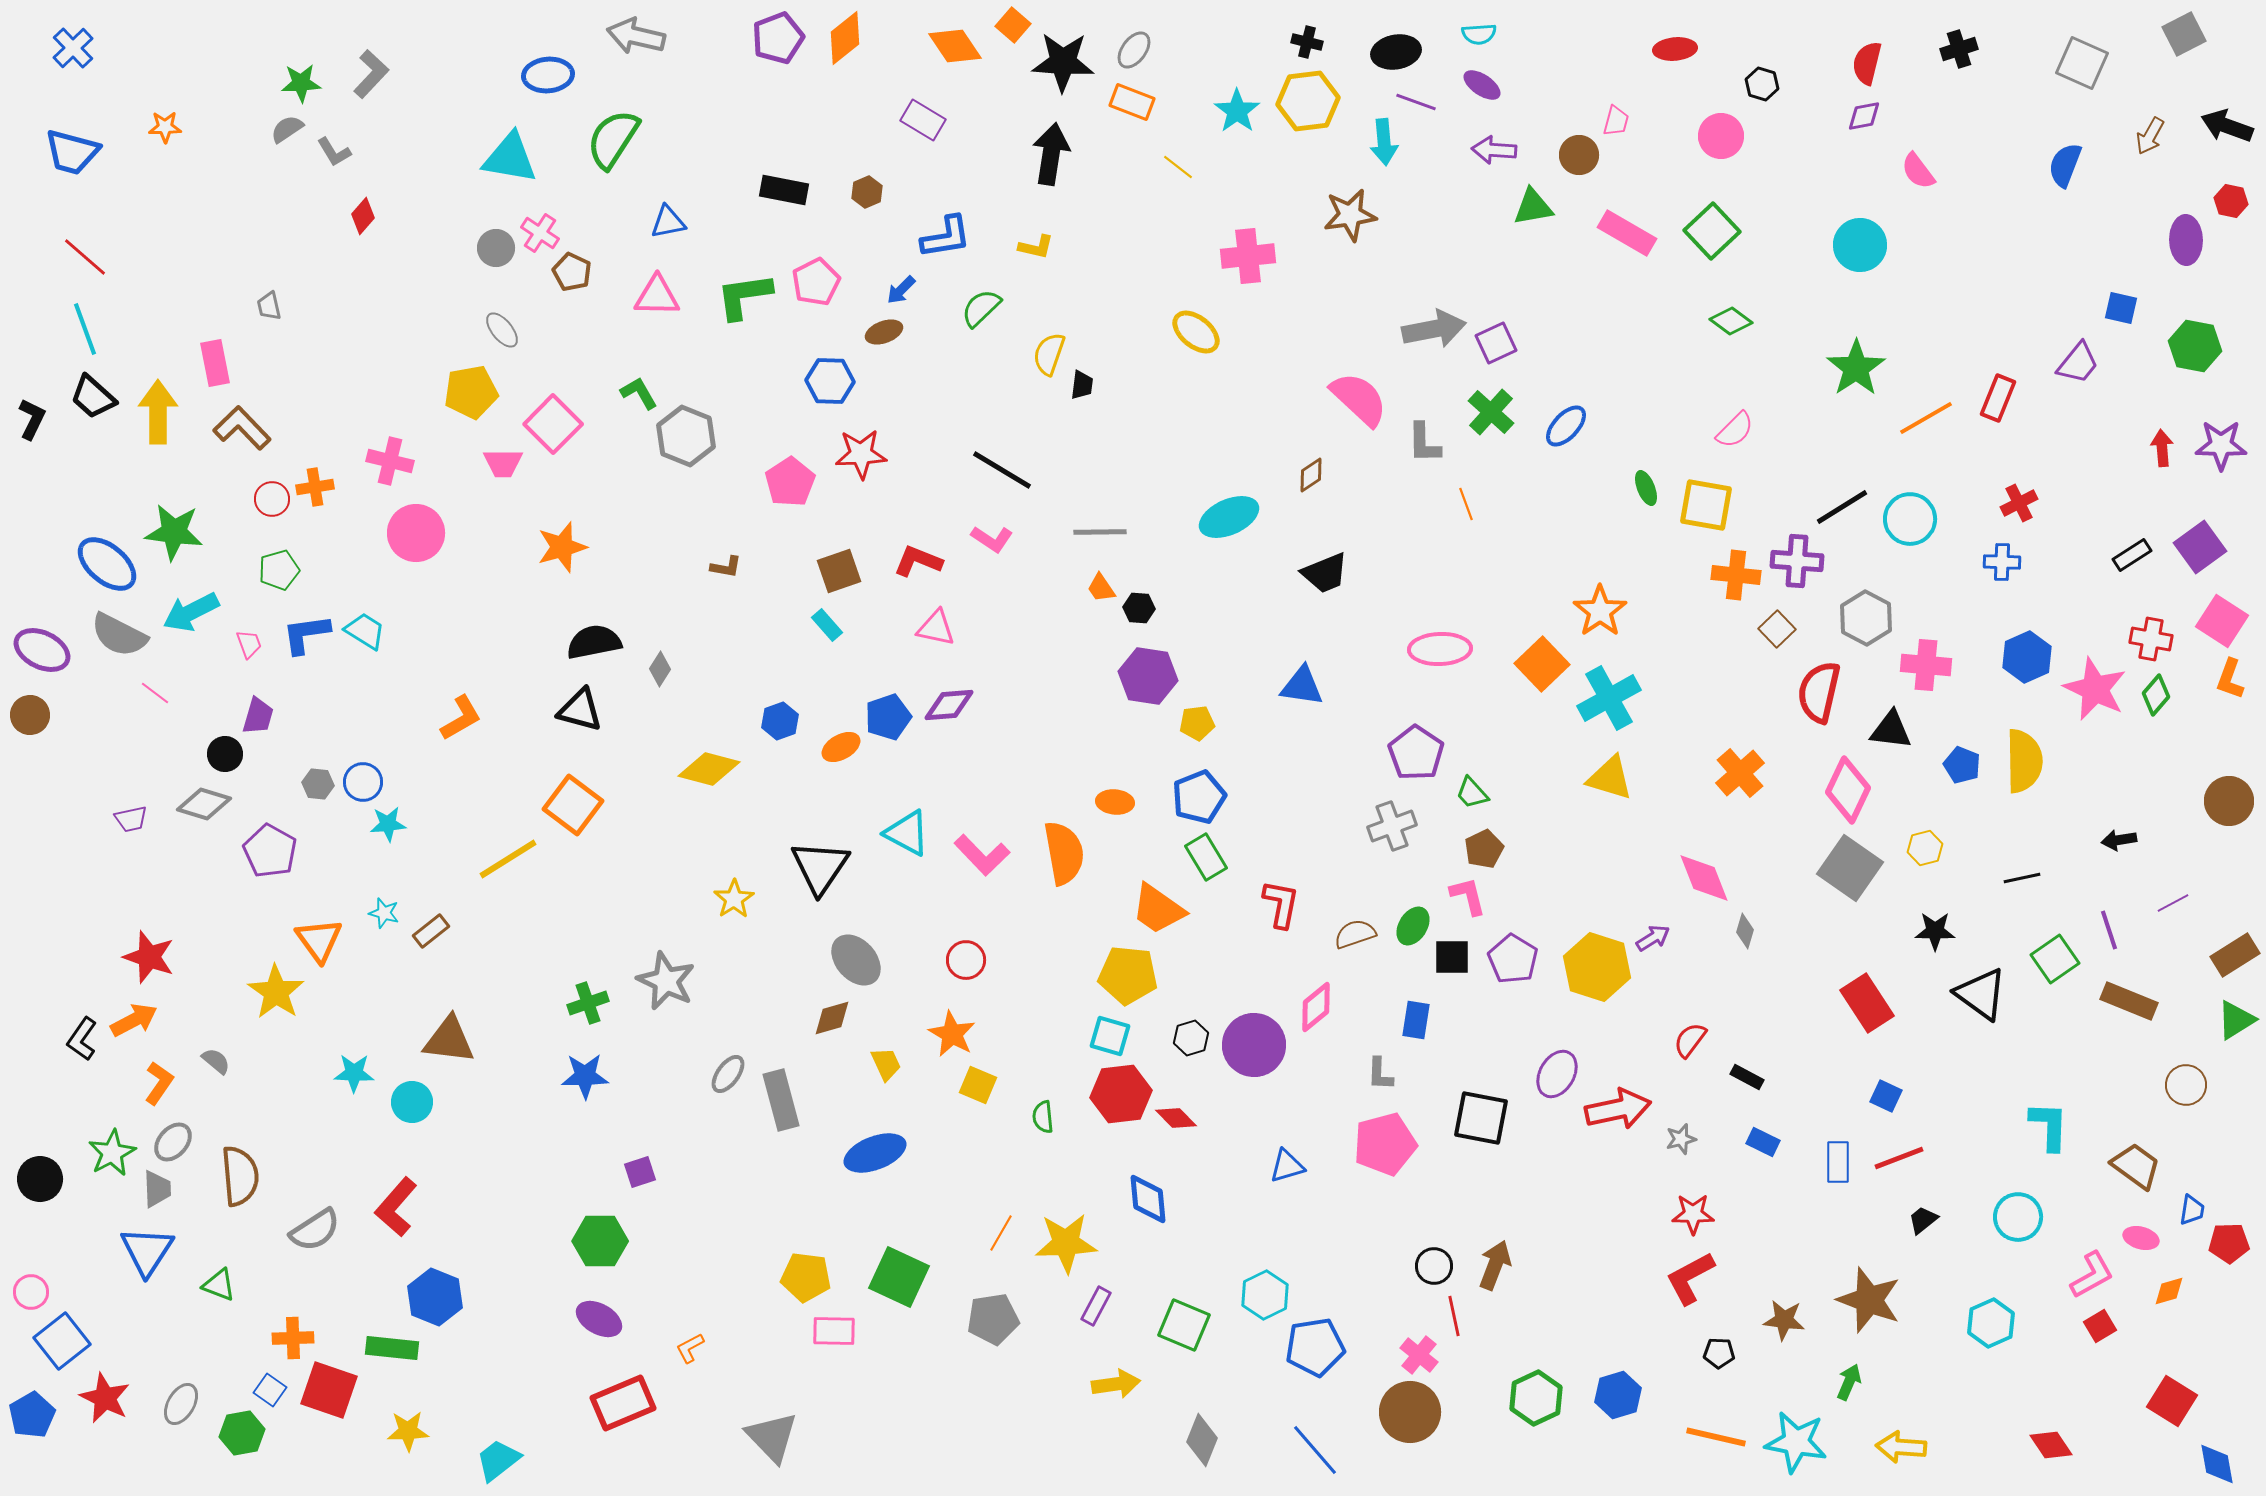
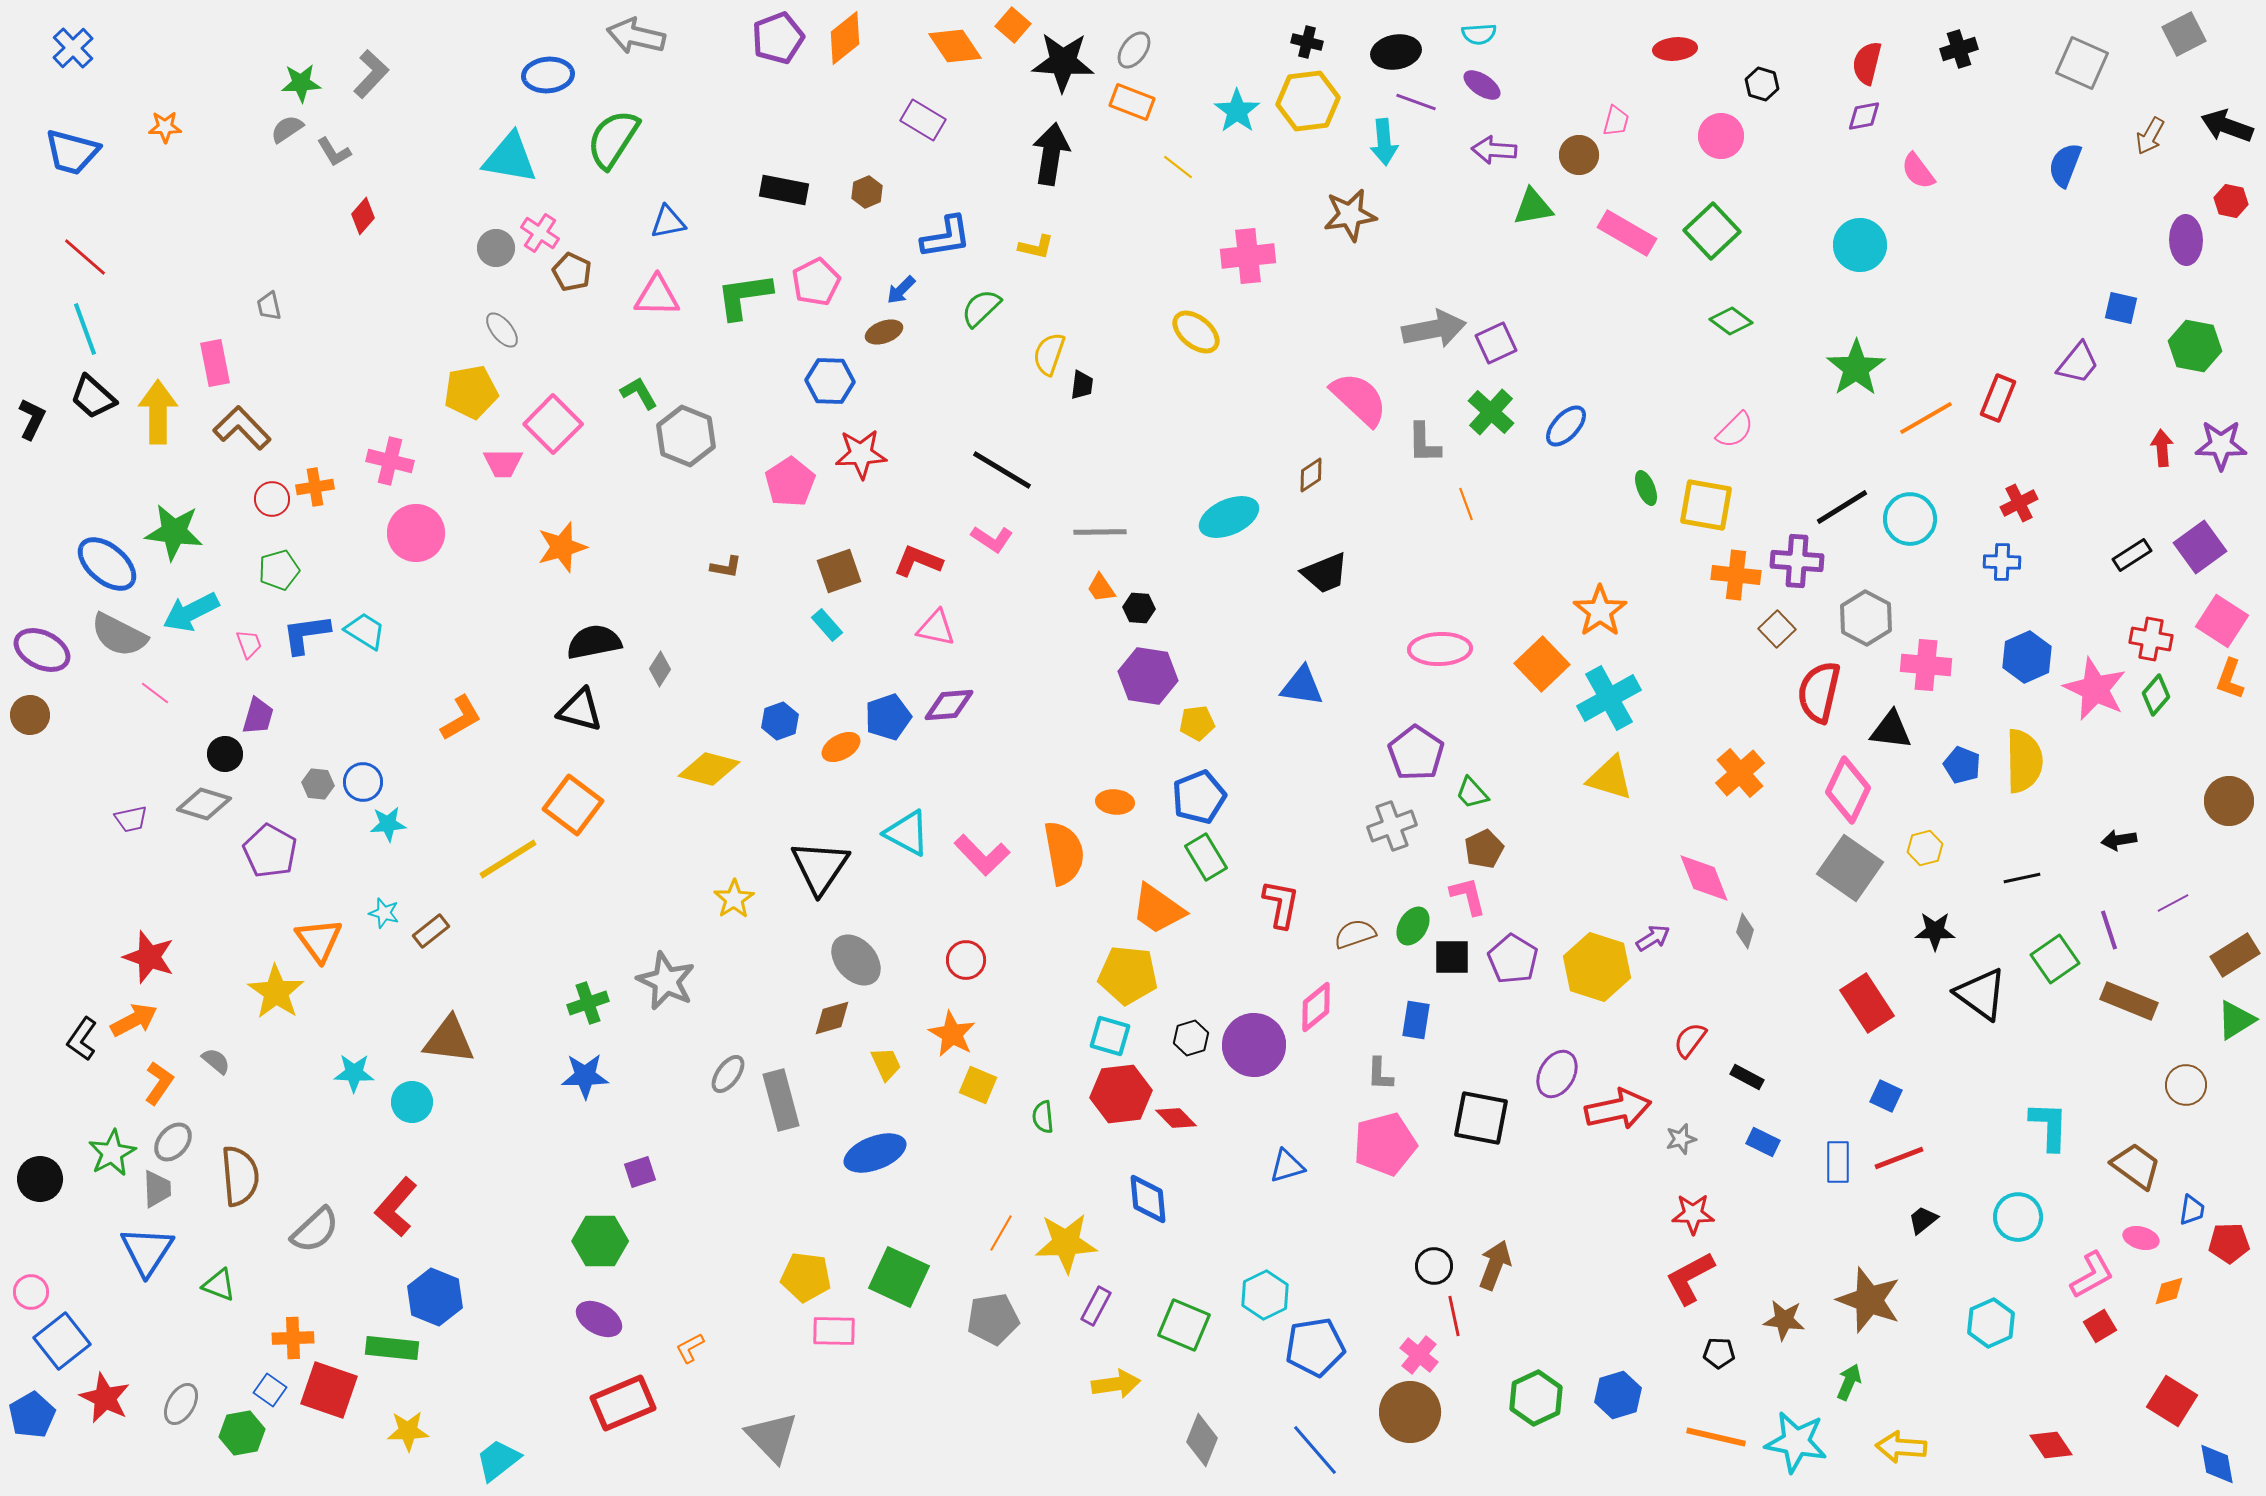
gray semicircle at (315, 1230): rotated 10 degrees counterclockwise
